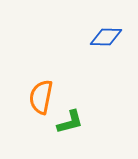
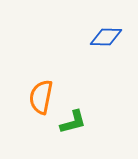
green L-shape: moved 3 px right
